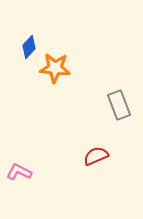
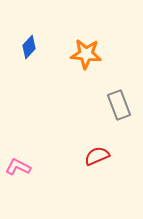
orange star: moved 31 px right, 14 px up
red semicircle: moved 1 px right
pink L-shape: moved 1 px left, 5 px up
